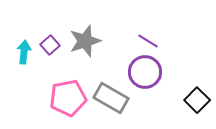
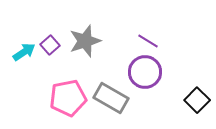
cyan arrow: rotated 50 degrees clockwise
